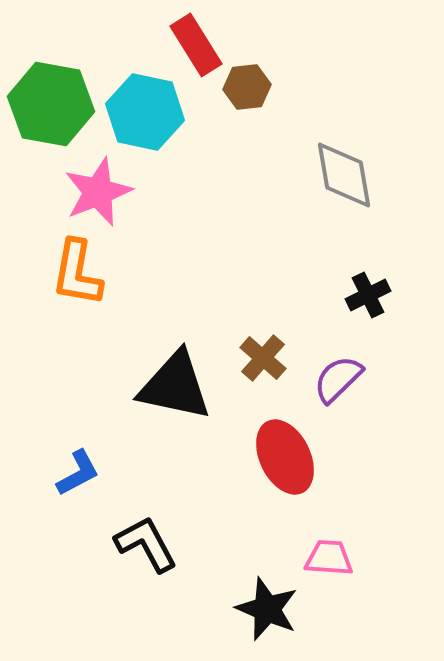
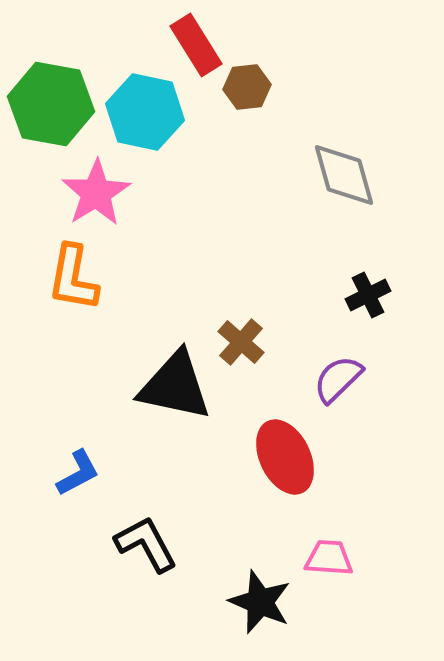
gray diamond: rotated 6 degrees counterclockwise
pink star: moved 2 px left, 1 px down; rotated 10 degrees counterclockwise
orange L-shape: moved 4 px left, 5 px down
brown cross: moved 22 px left, 16 px up
black star: moved 7 px left, 7 px up
